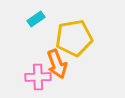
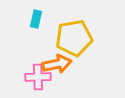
cyan rectangle: rotated 42 degrees counterclockwise
orange arrow: rotated 80 degrees counterclockwise
